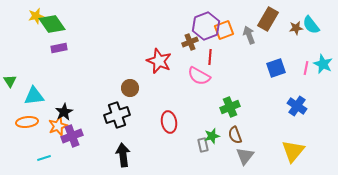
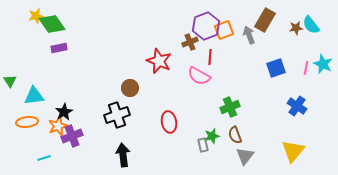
brown rectangle: moved 3 px left, 1 px down
